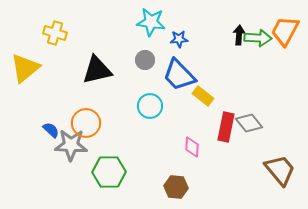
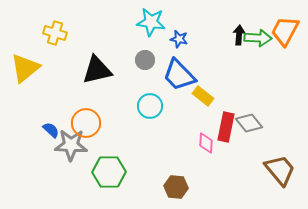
blue star: rotated 18 degrees clockwise
pink diamond: moved 14 px right, 4 px up
